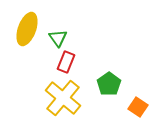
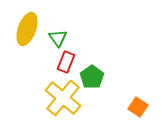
green pentagon: moved 17 px left, 7 px up
